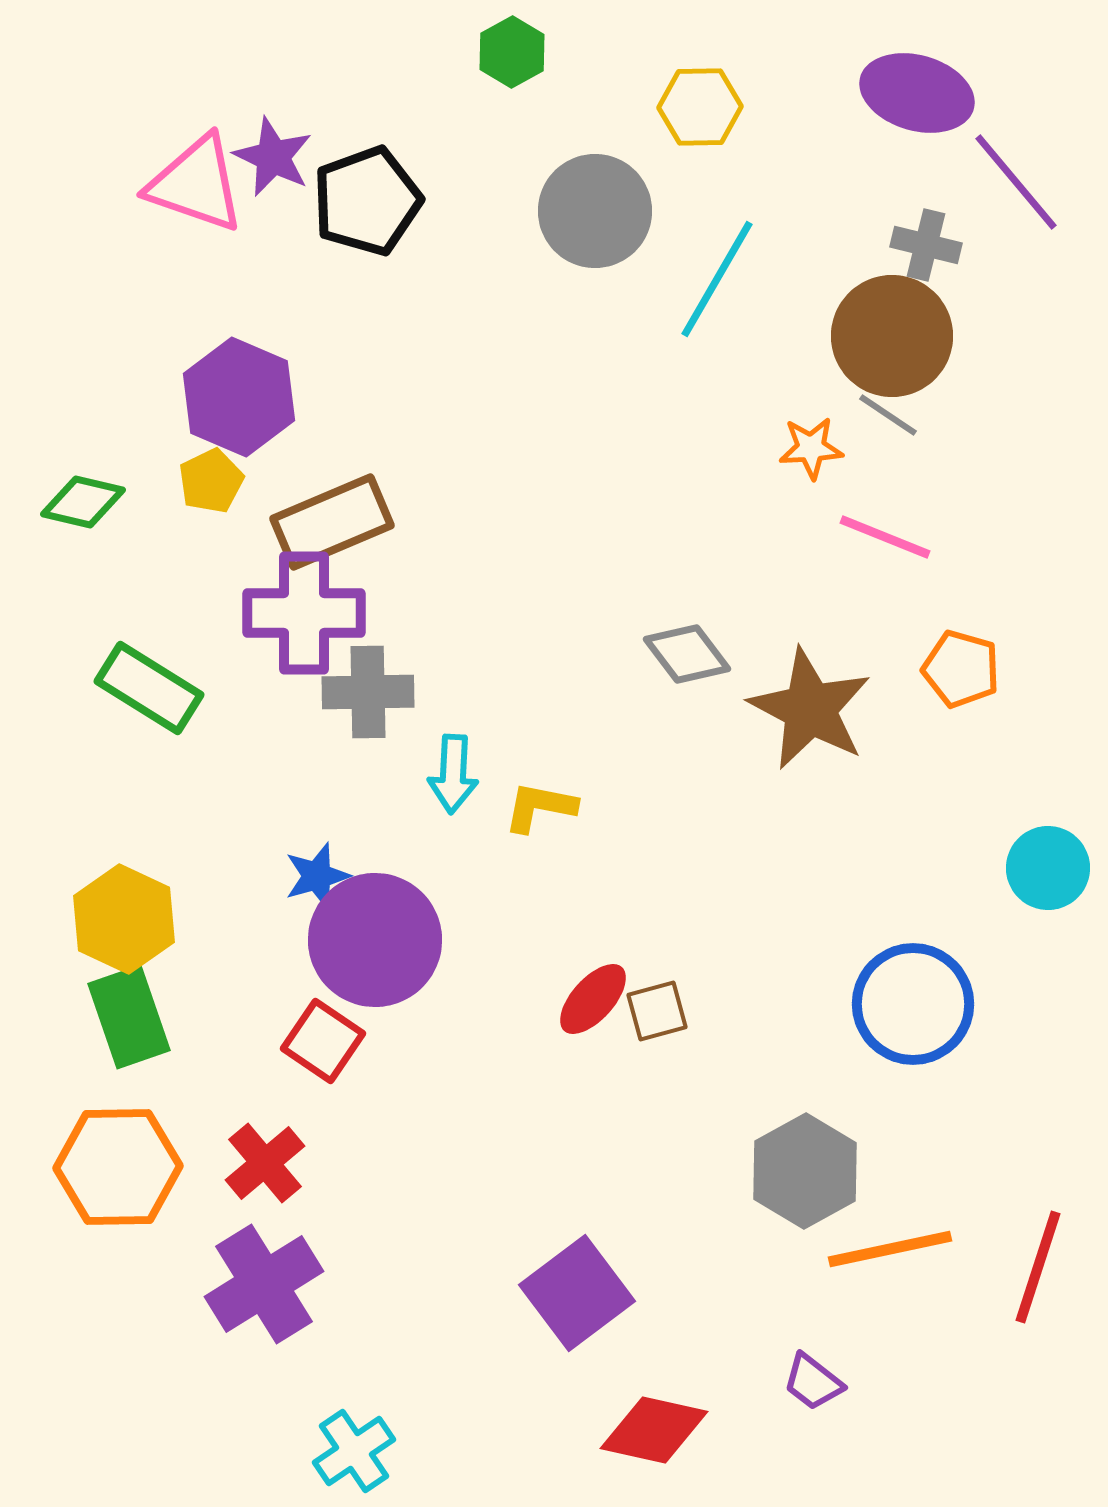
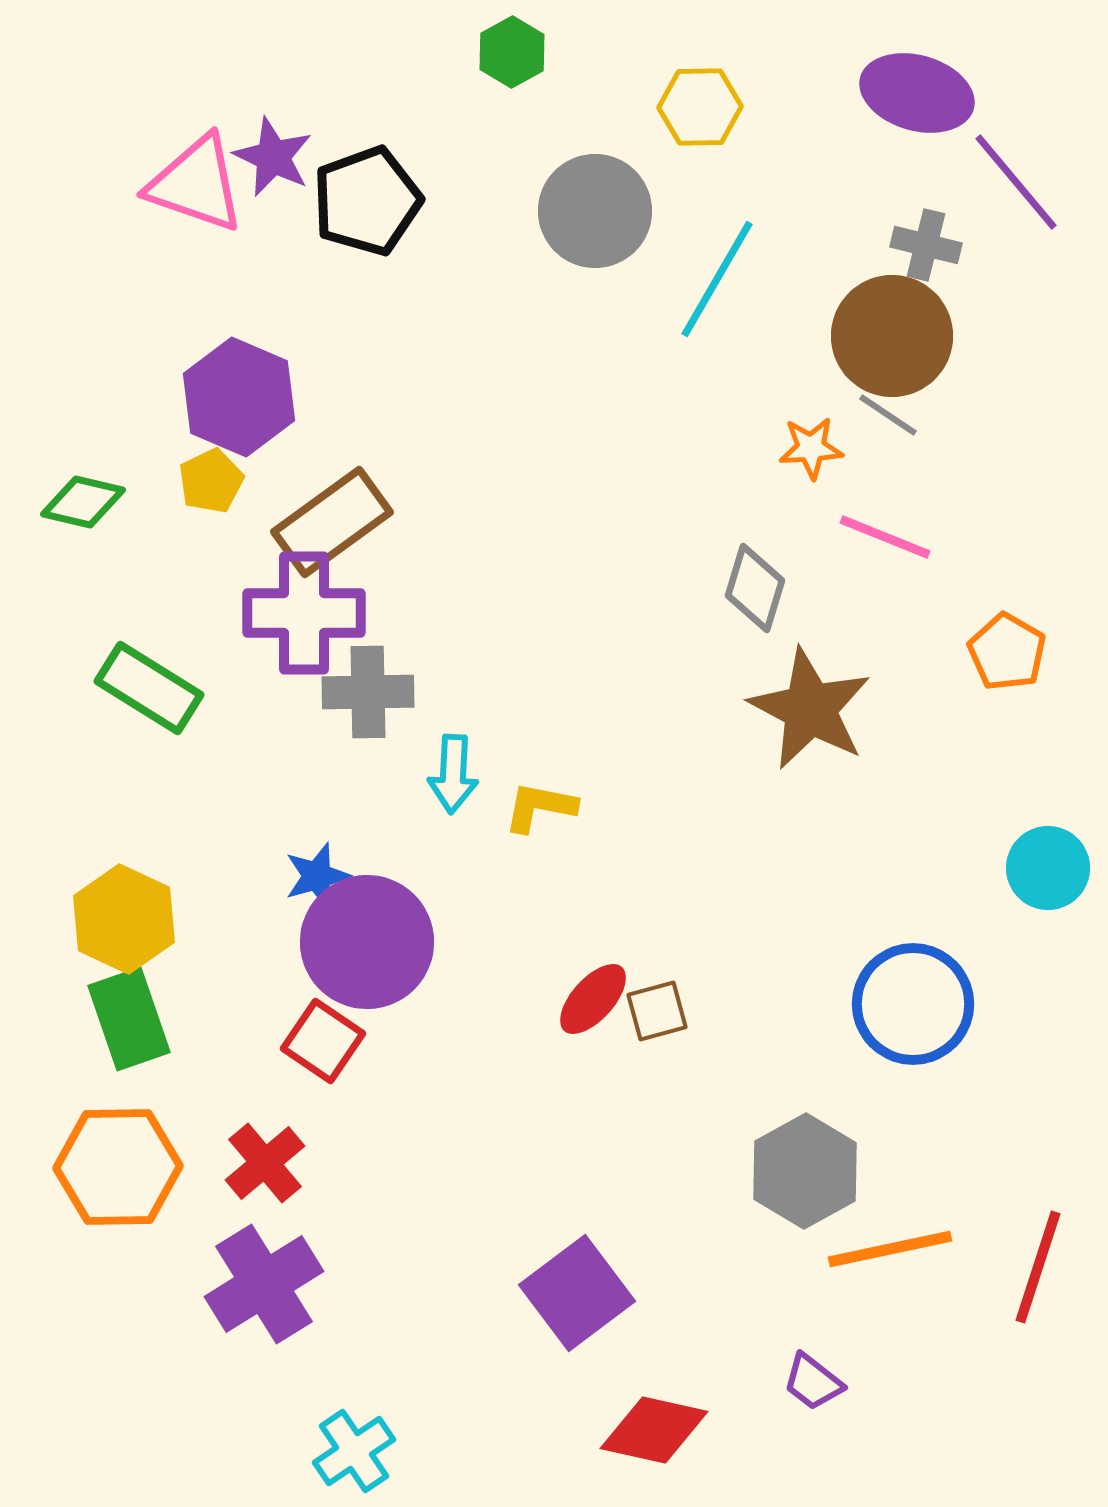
brown rectangle at (332, 522): rotated 13 degrees counterclockwise
gray diamond at (687, 654): moved 68 px right, 66 px up; rotated 54 degrees clockwise
orange pentagon at (961, 669): moved 46 px right, 17 px up; rotated 14 degrees clockwise
purple circle at (375, 940): moved 8 px left, 2 px down
green rectangle at (129, 1017): moved 2 px down
